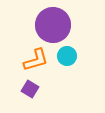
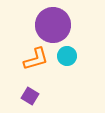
orange L-shape: moved 1 px up
purple square: moved 7 px down
